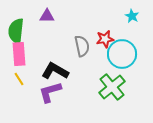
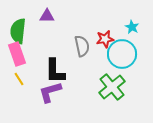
cyan star: moved 11 px down
green semicircle: moved 2 px right
pink rectangle: moved 2 px left; rotated 15 degrees counterclockwise
black L-shape: rotated 120 degrees counterclockwise
